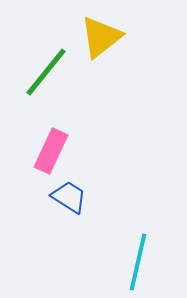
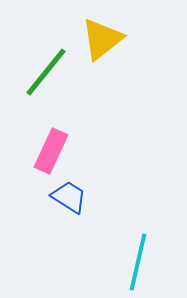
yellow triangle: moved 1 px right, 2 px down
